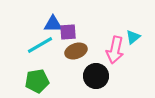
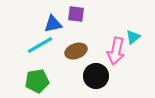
blue triangle: rotated 12 degrees counterclockwise
purple square: moved 8 px right, 18 px up; rotated 12 degrees clockwise
pink arrow: moved 1 px right, 1 px down
